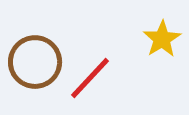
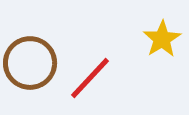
brown circle: moved 5 px left, 1 px down
